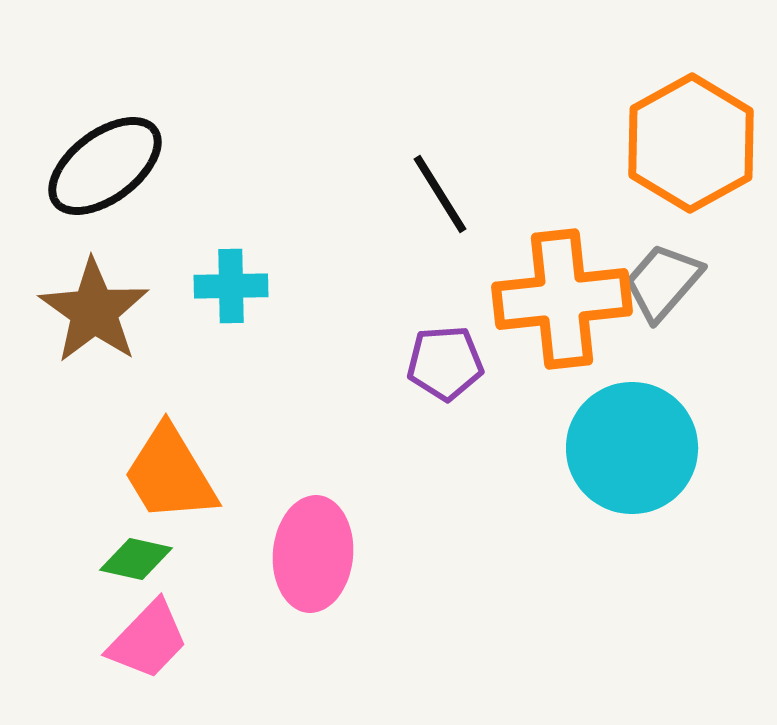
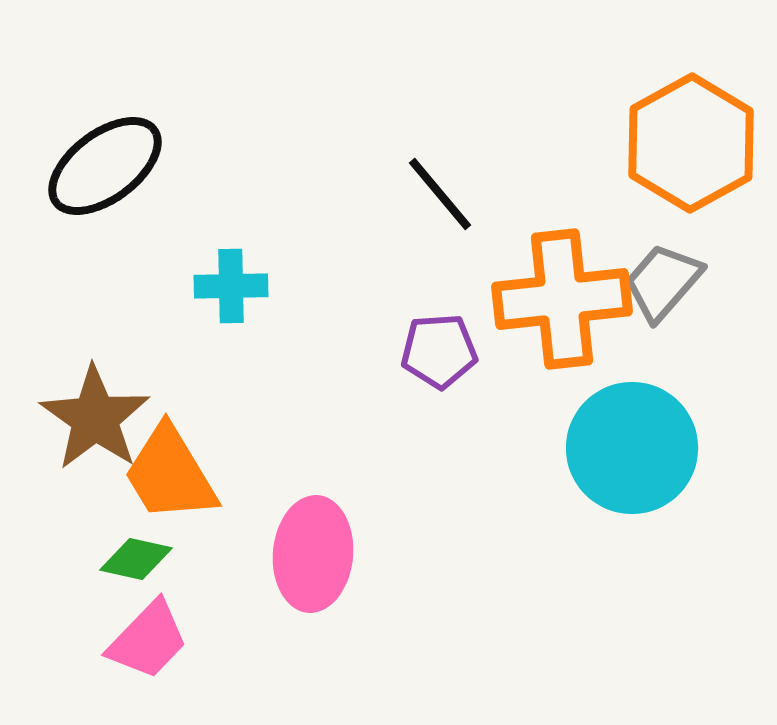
black line: rotated 8 degrees counterclockwise
brown star: moved 1 px right, 107 px down
purple pentagon: moved 6 px left, 12 px up
